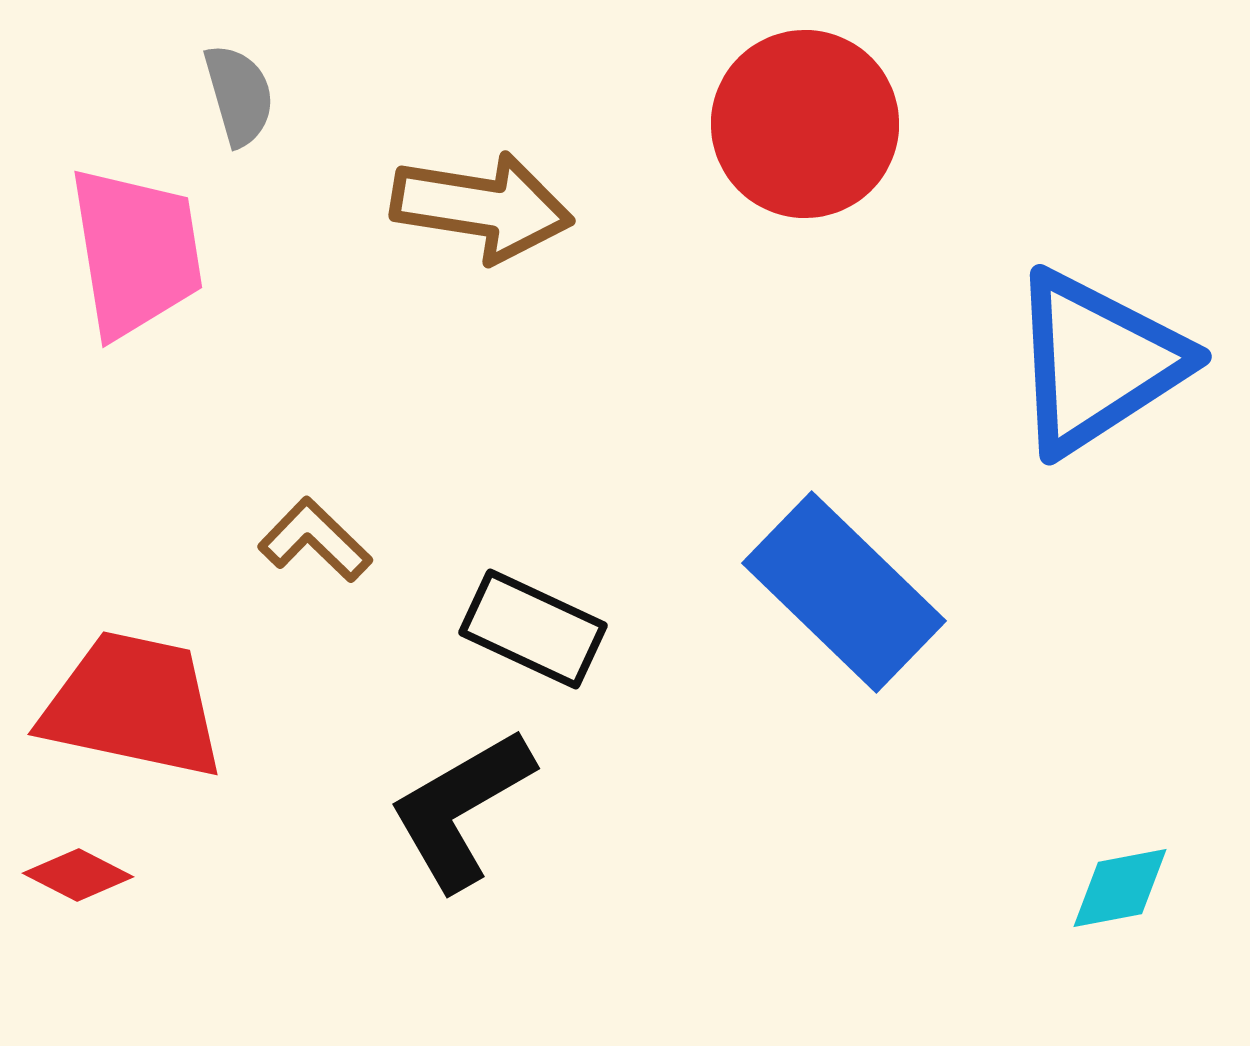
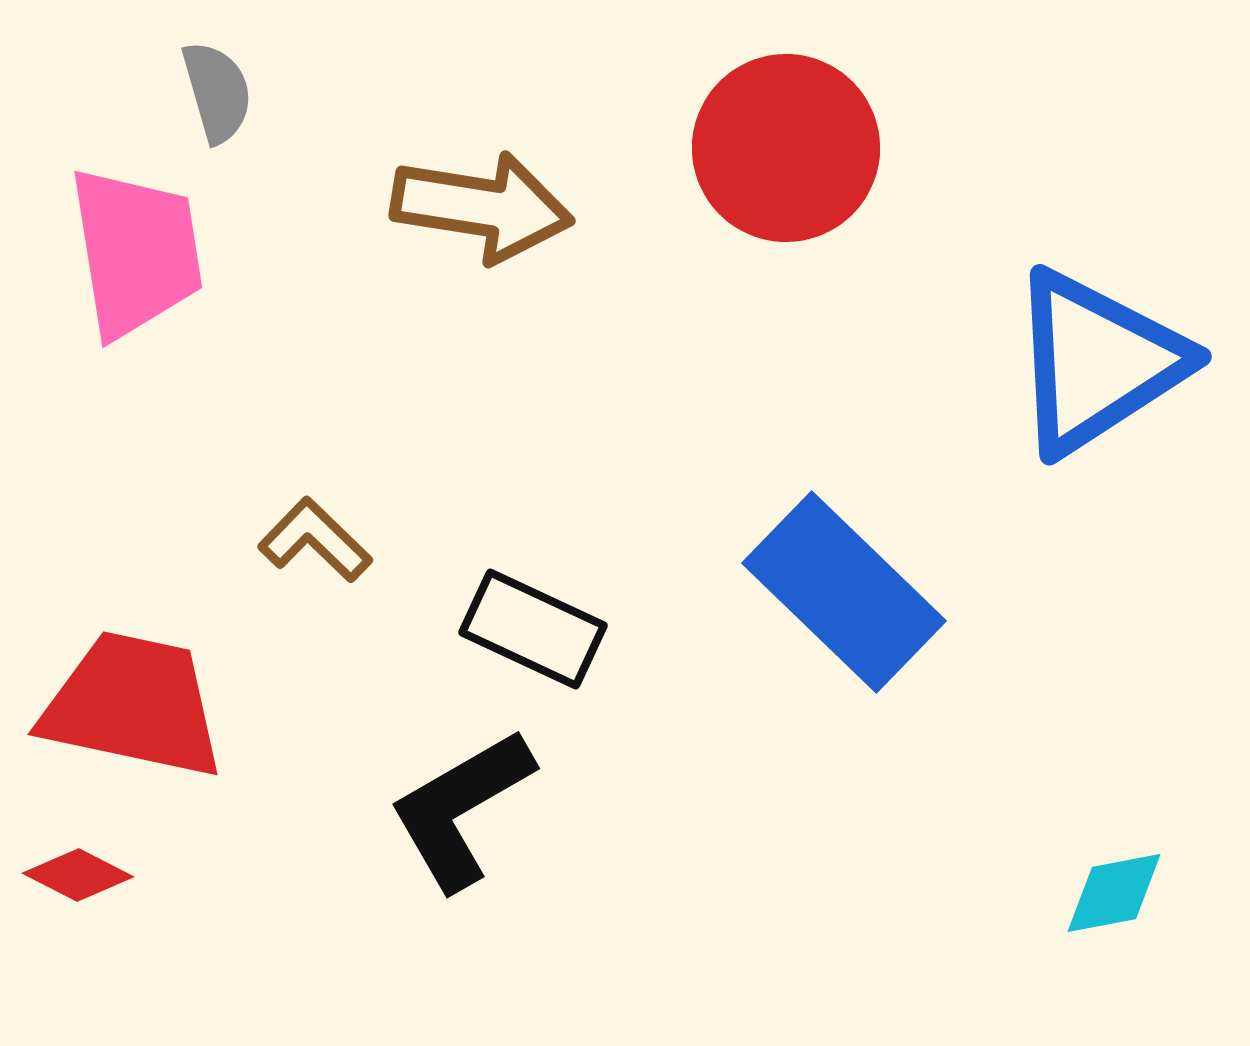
gray semicircle: moved 22 px left, 3 px up
red circle: moved 19 px left, 24 px down
cyan diamond: moved 6 px left, 5 px down
